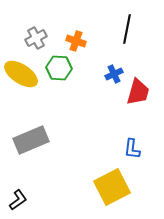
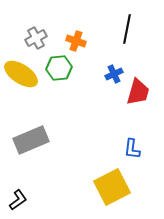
green hexagon: rotated 10 degrees counterclockwise
